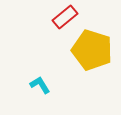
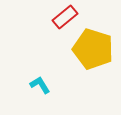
yellow pentagon: moved 1 px right, 1 px up
